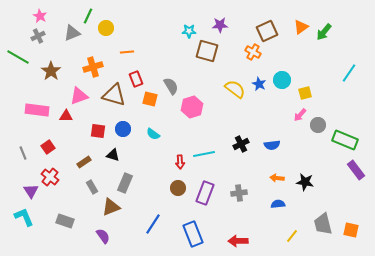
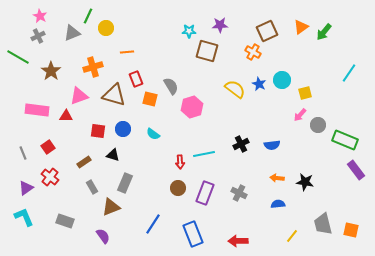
purple triangle at (31, 191): moved 5 px left, 3 px up; rotated 28 degrees clockwise
gray cross at (239, 193): rotated 35 degrees clockwise
